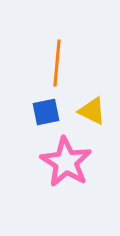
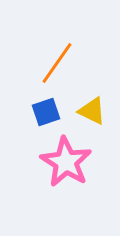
orange line: rotated 30 degrees clockwise
blue square: rotated 8 degrees counterclockwise
